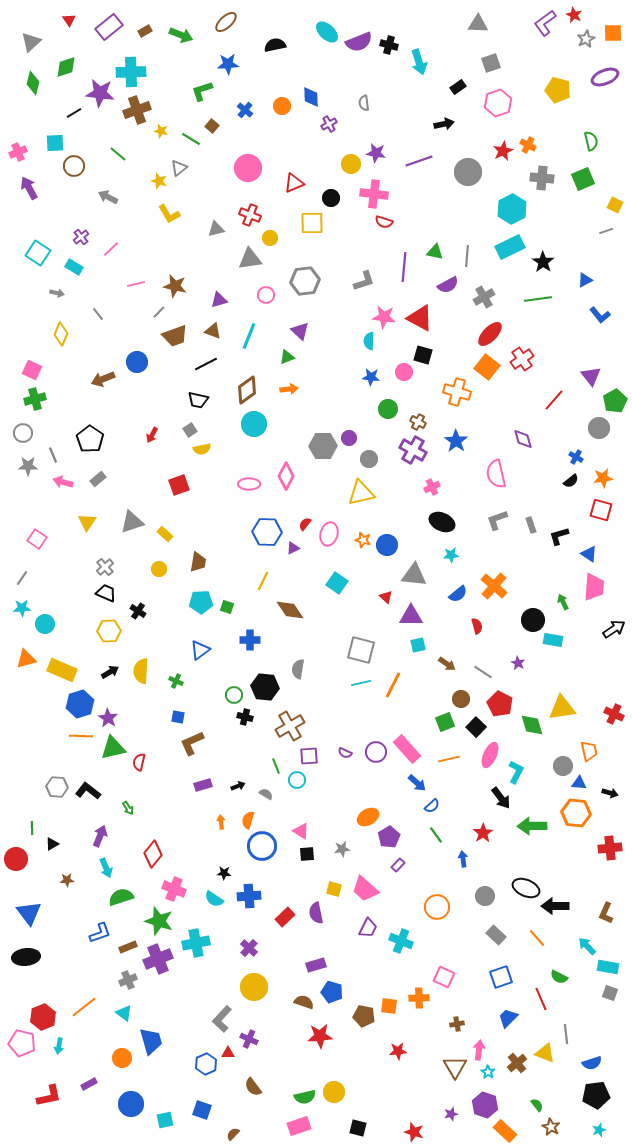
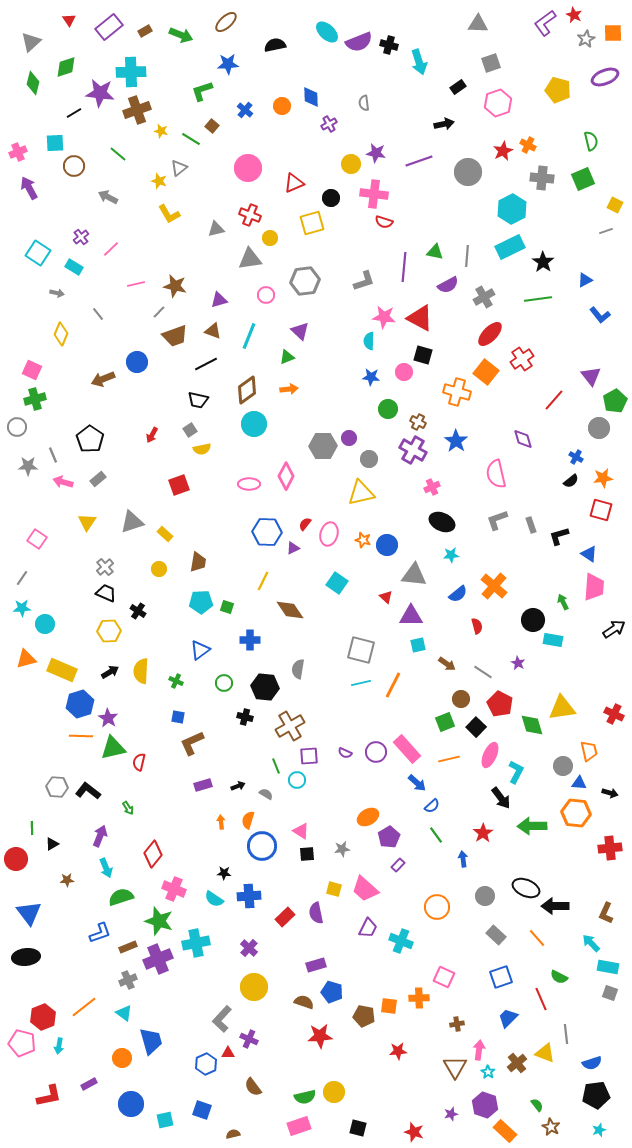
yellow square at (312, 223): rotated 15 degrees counterclockwise
orange square at (487, 367): moved 1 px left, 5 px down
gray circle at (23, 433): moved 6 px left, 6 px up
green circle at (234, 695): moved 10 px left, 12 px up
cyan arrow at (587, 946): moved 4 px right, 3 px up
brown semicircle at (233, 1134): rotated 32 degrees clockwise
